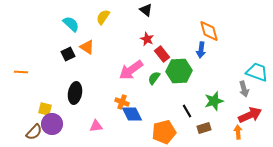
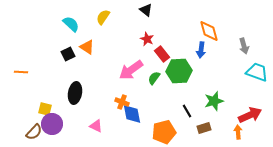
gray arrow: moved 43 px up
blue diamond: rotated 15 degrees clockwise
pink triangle: rotated 32 degrees clockwise
